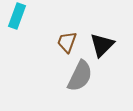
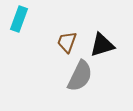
cyan rectangle: moved 2 px right, 3 px down
black triangle: rotated 28 degrees clockwise
